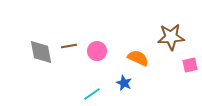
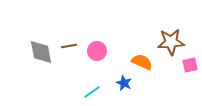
brown star: moved 5 px down
orange semicircle: moved 4 px right, 4 px down
cyan line: moved 2 px up
